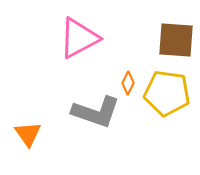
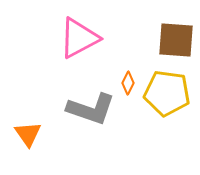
gray L-shape: moved 5 px left, 3 px up
